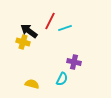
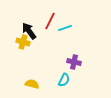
black arrow: rotated 18 degrees clockwise
cyan semicircle: moved 2 px right, 1 px down
